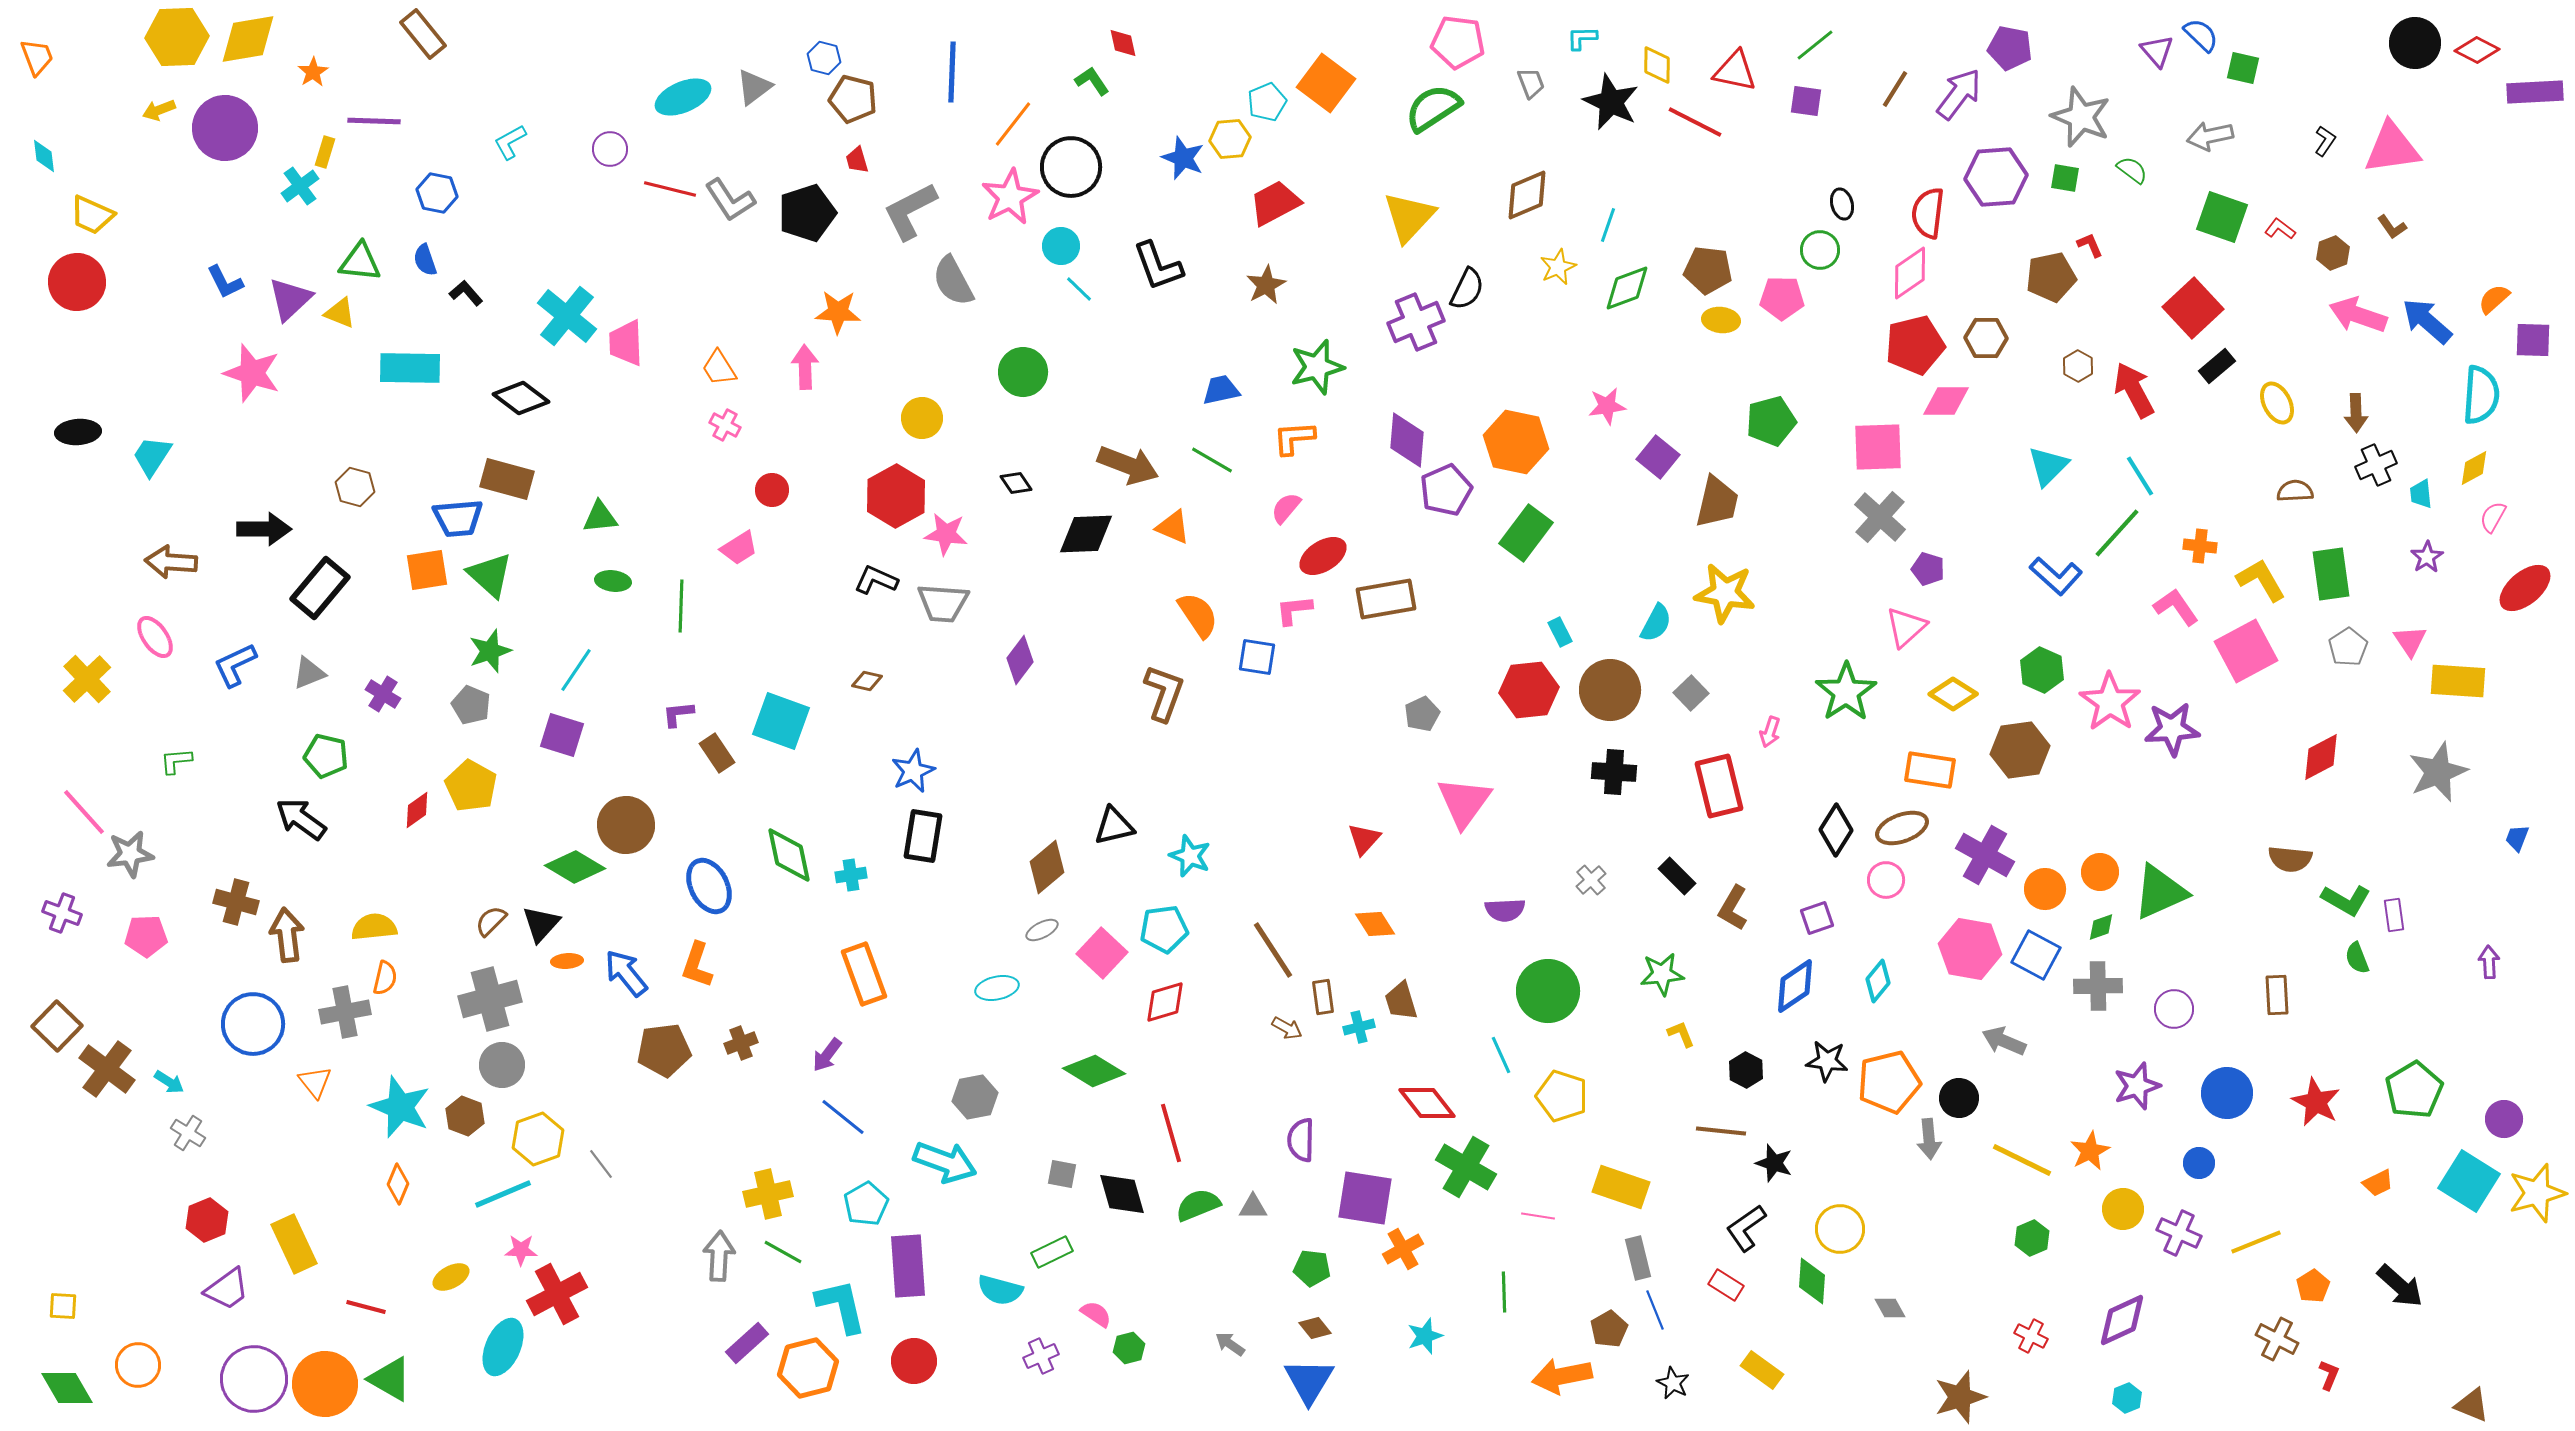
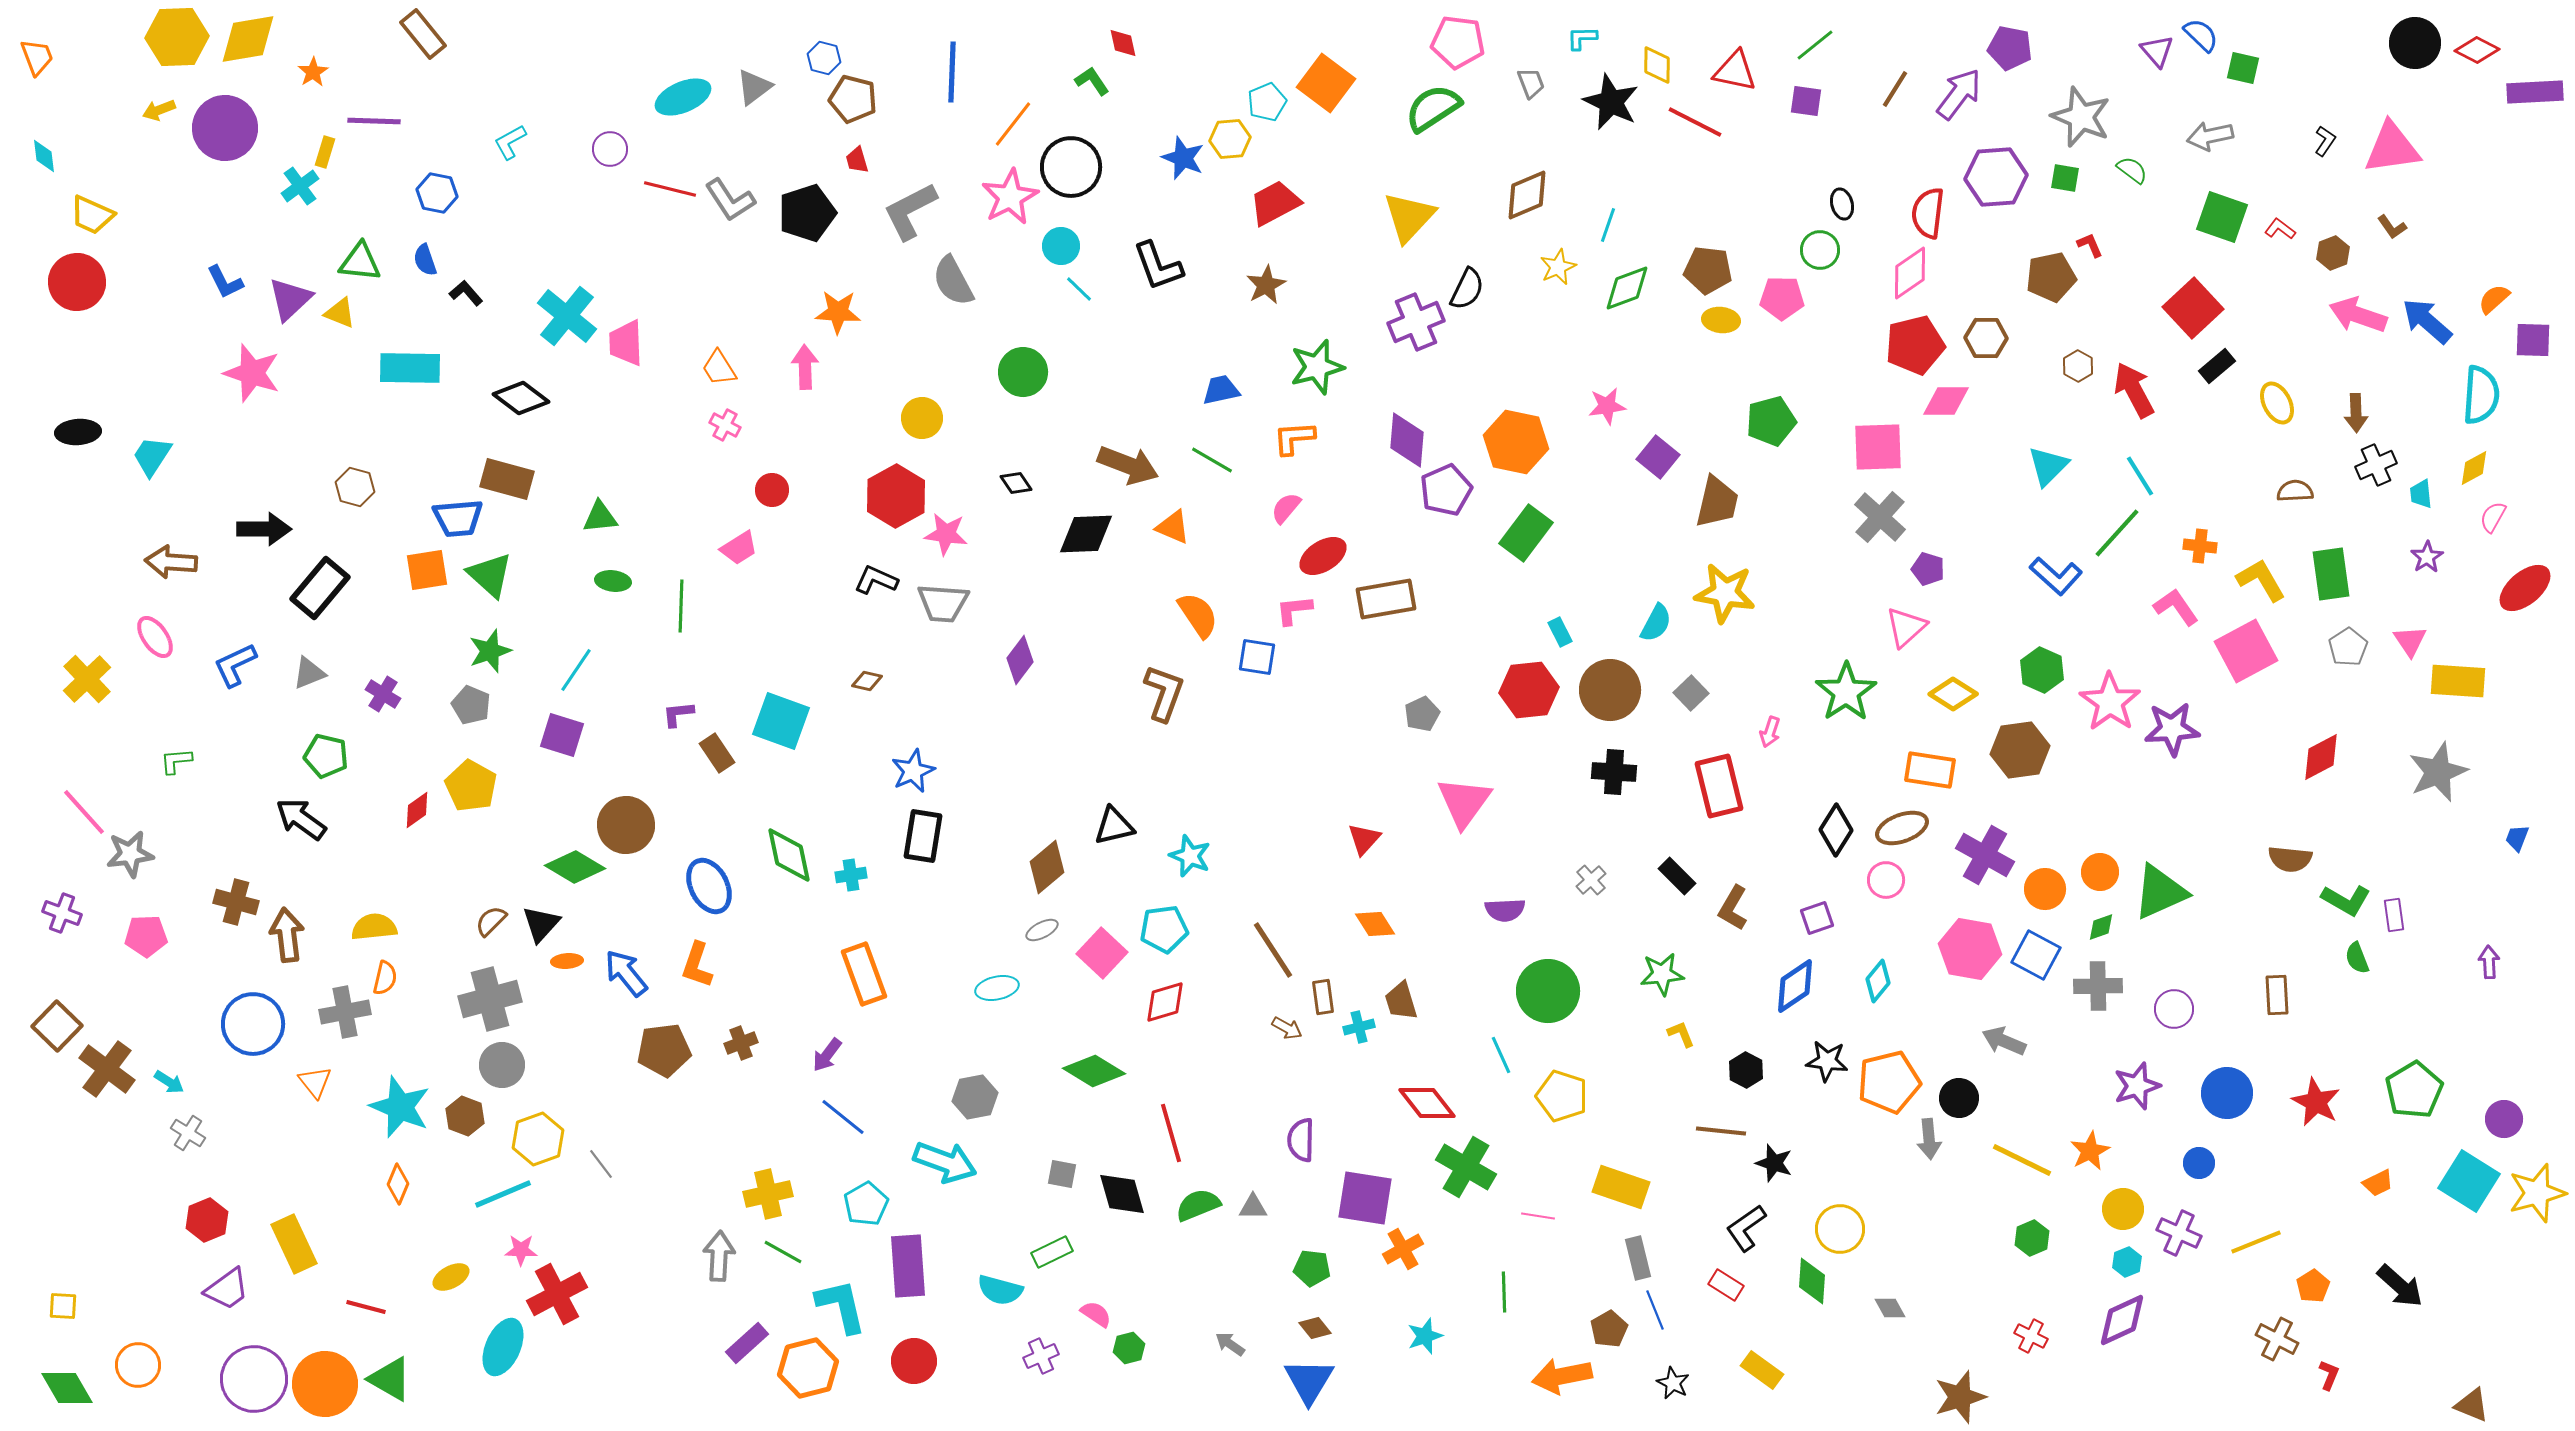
cyan hexagon at (2127, 1398): moved 136 px up
